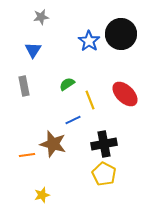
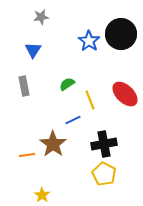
brown star: rotated 20 degrees clockwise
yellow star: rotated 21 degrees counterclockwise
